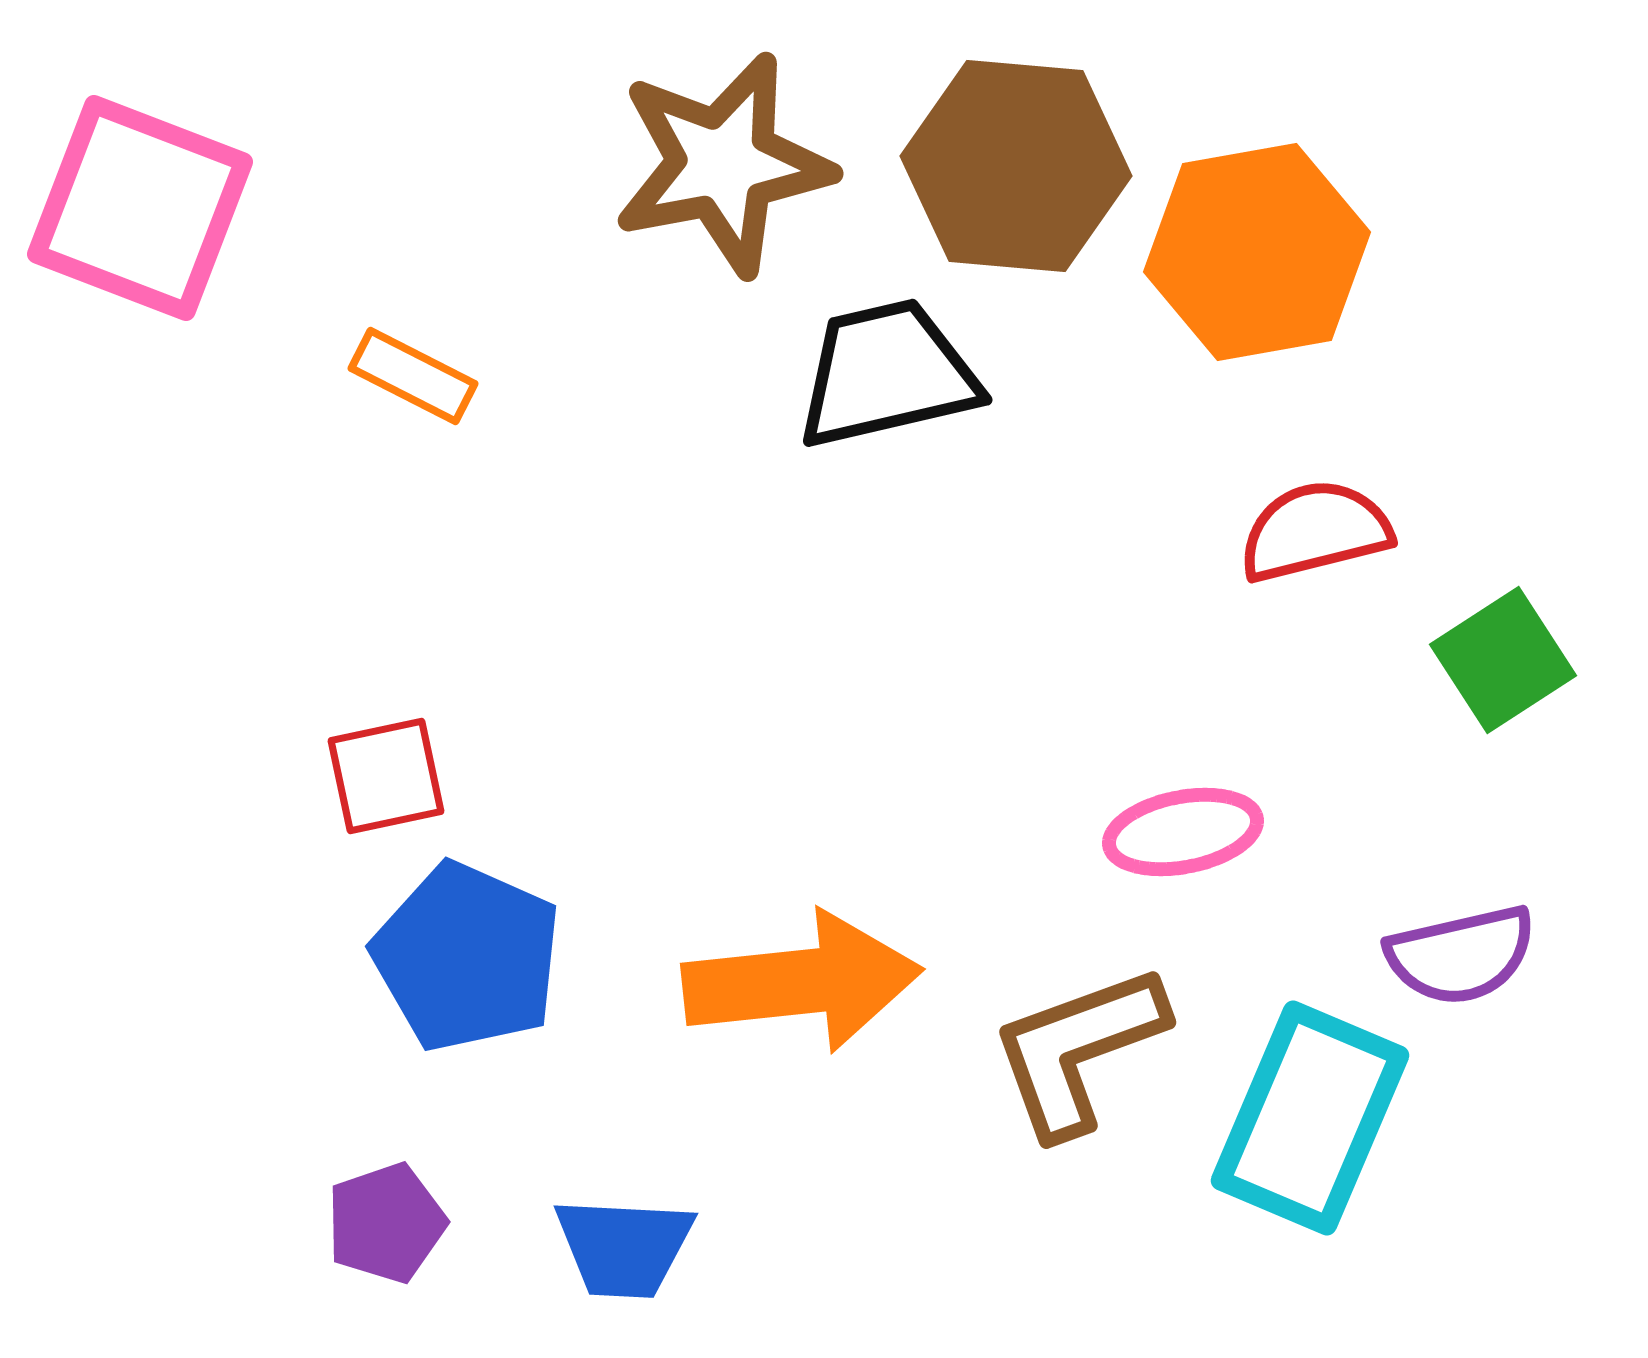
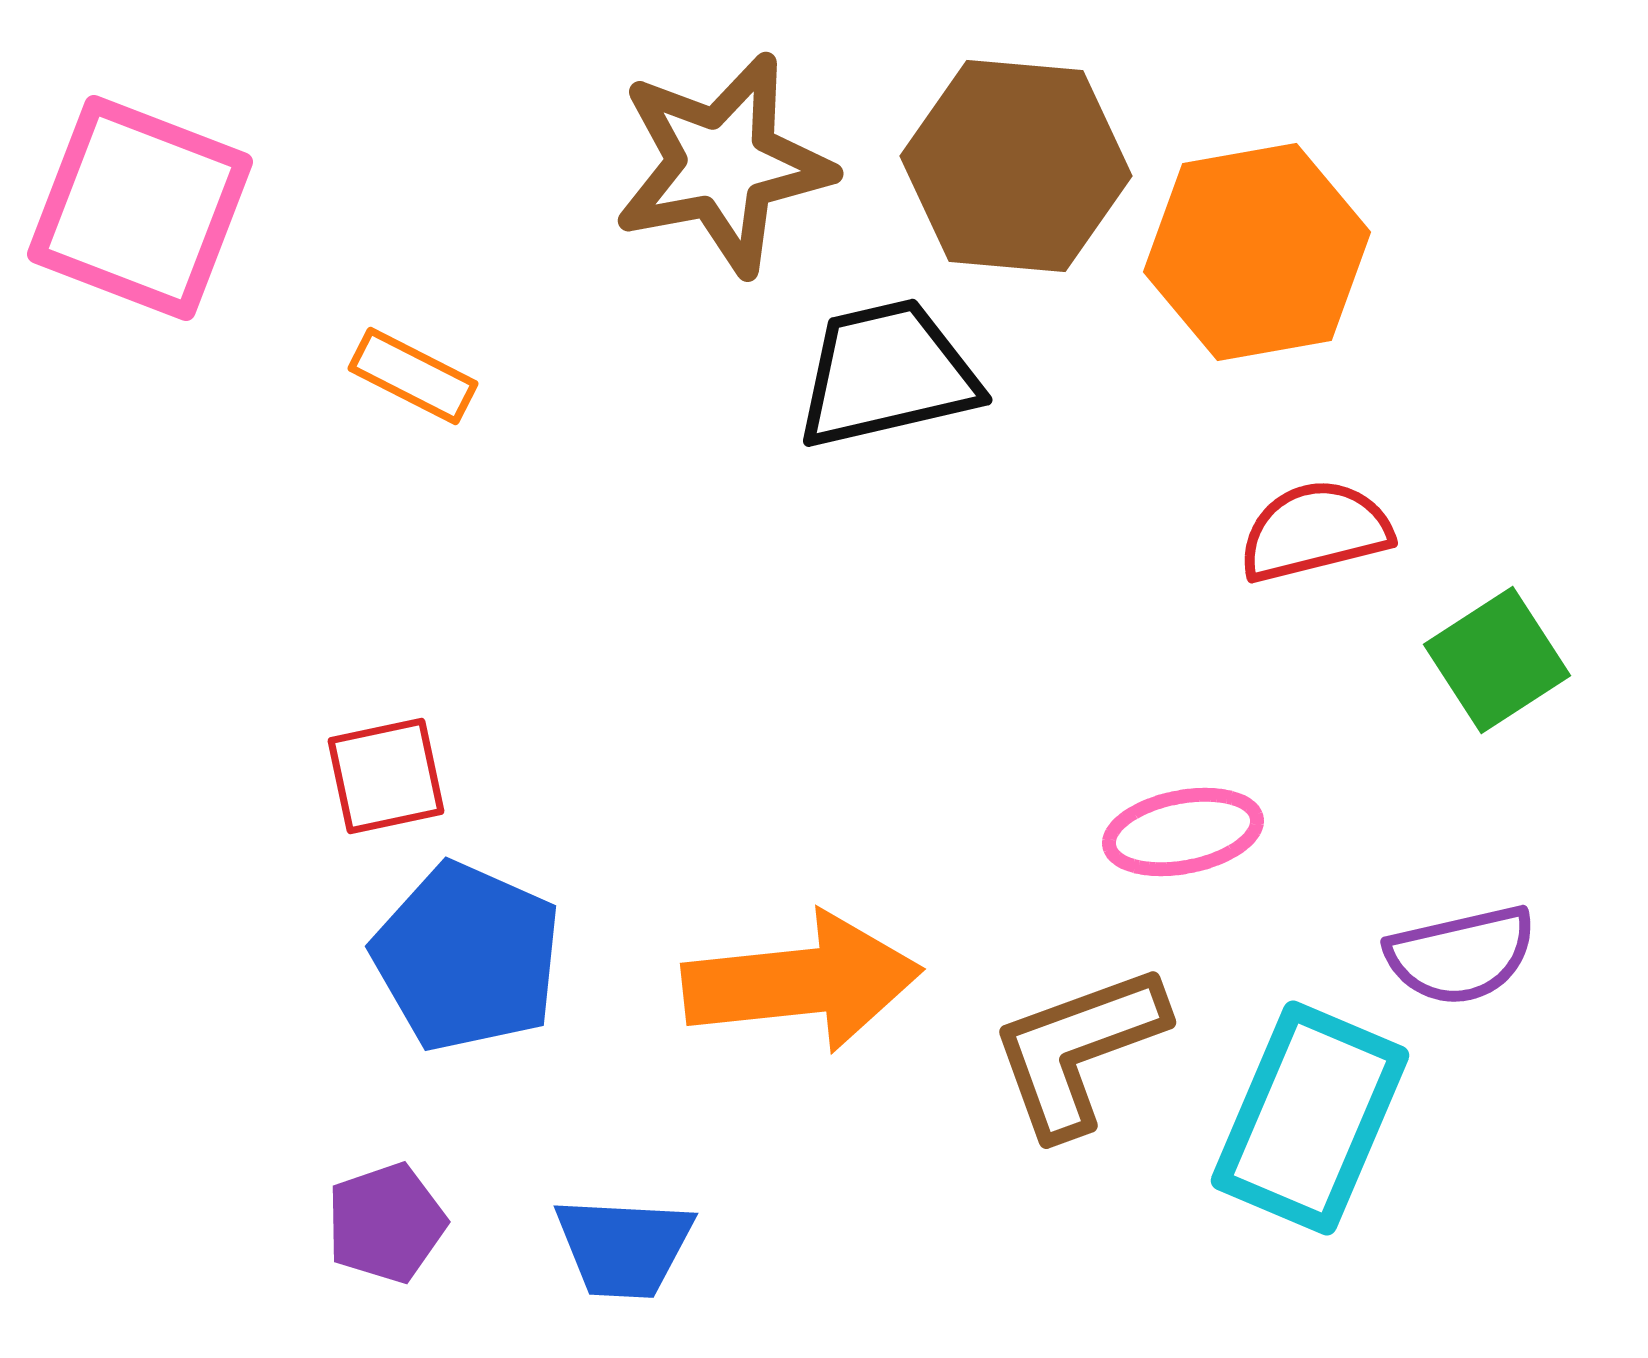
green square: moved 6 px left
